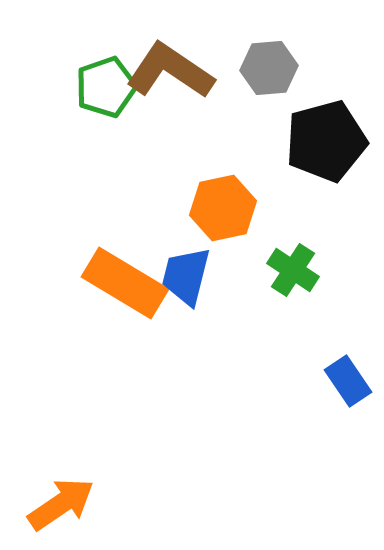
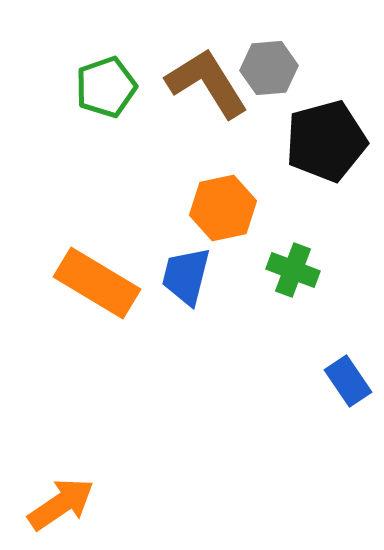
brown L-shape: moved 37 px right, 12 px down; rotated 24 degrees clockwise
green cross: rotated 12 degrees counterclockwise
orange rectangle: moved 28 px left
